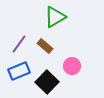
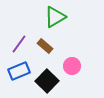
black square: moved 1 px up
